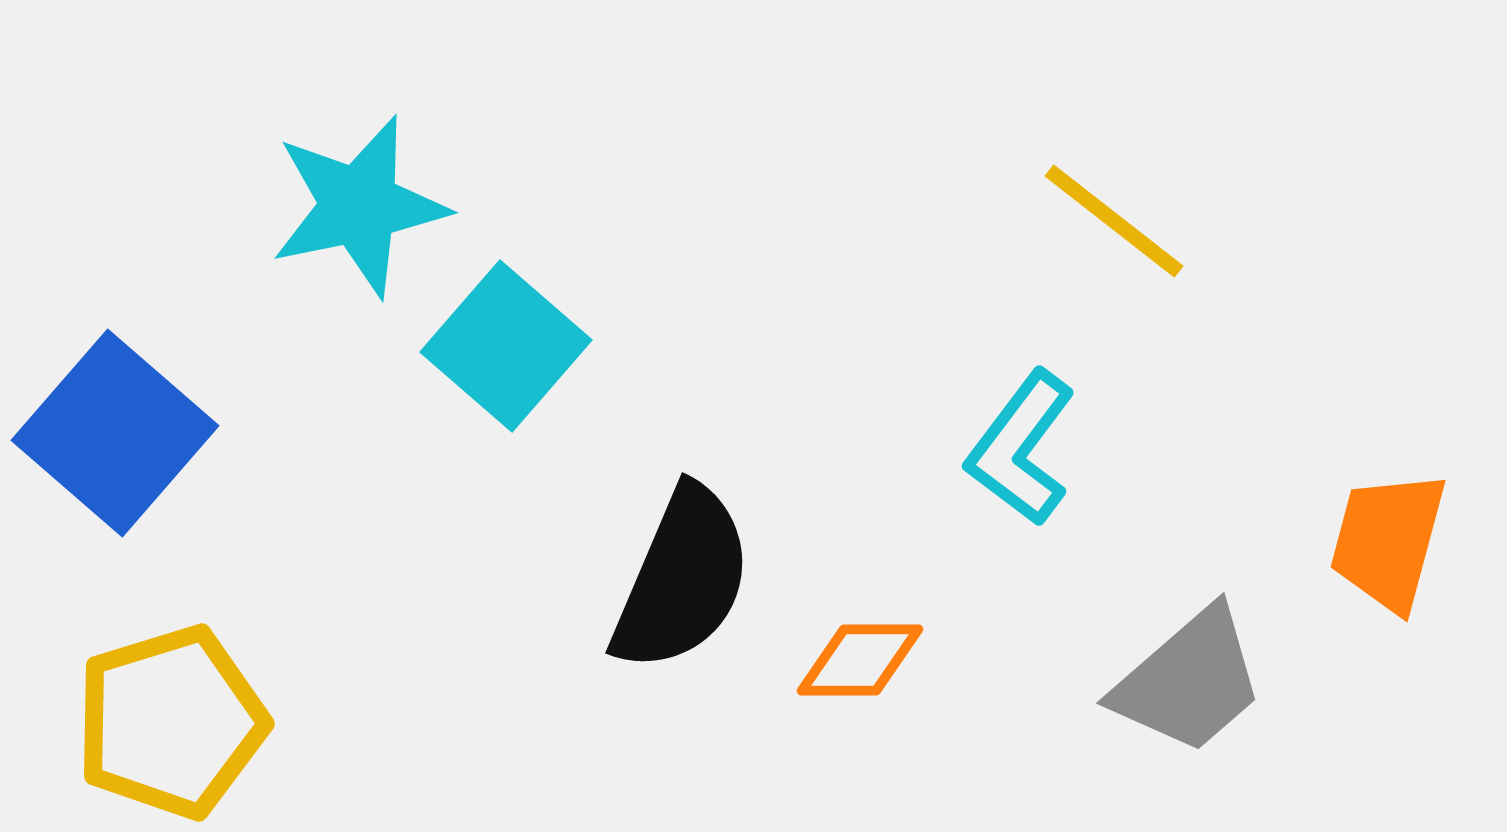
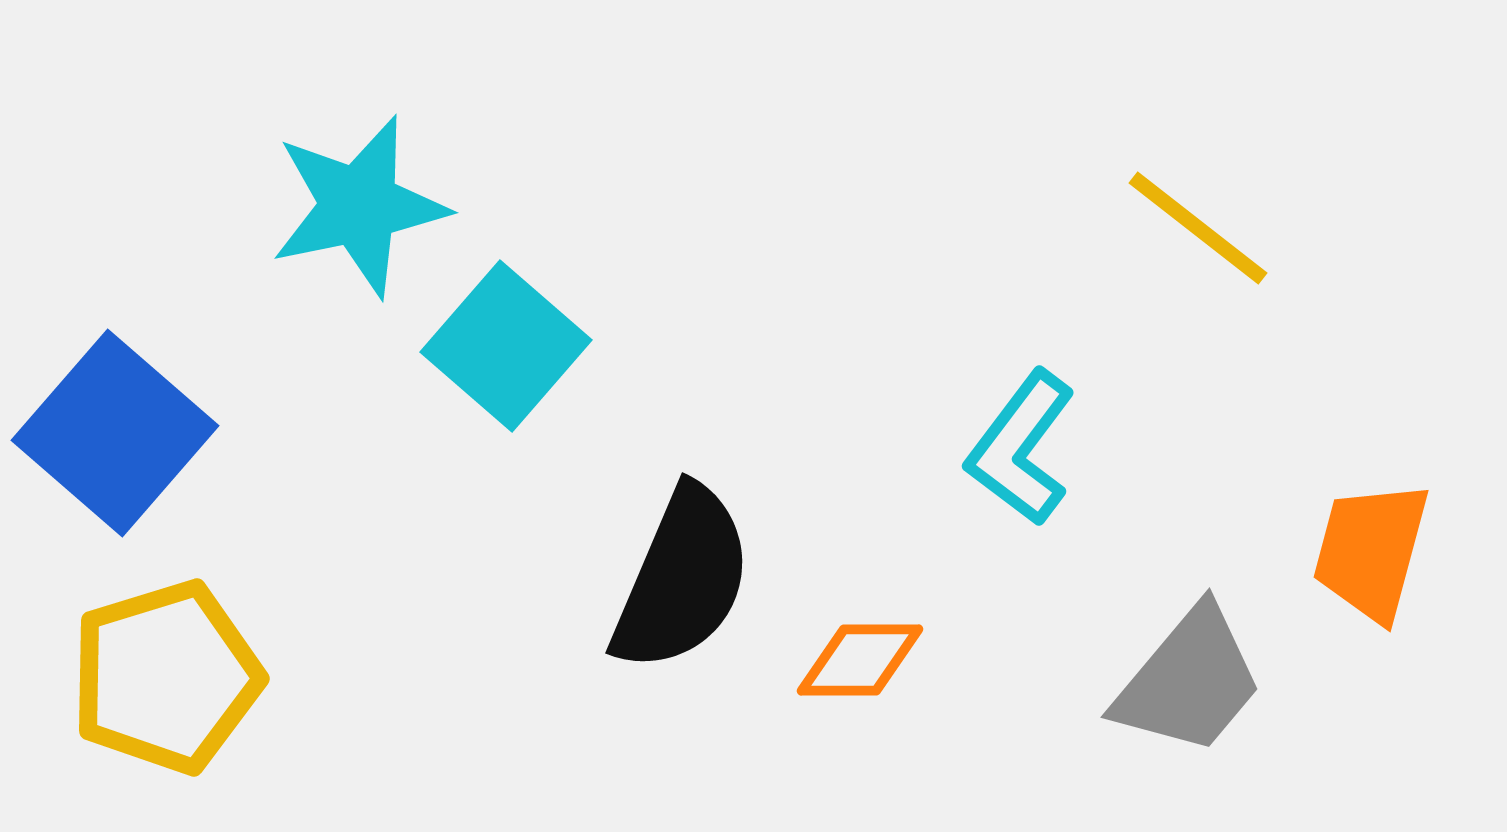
yellow line: moved 84 px right, 7 px down
orange trapezoid: moved 17 px left, 10 px down
gray trapezoid: rotated 9 degrees counterclockwise
yellow pentagon: moved 5 px left, 45 px up
